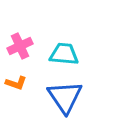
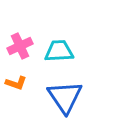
cyan trapezoid: moved 5 px left, 3 px up; rotated 8 degrees counterclockwise
